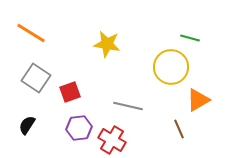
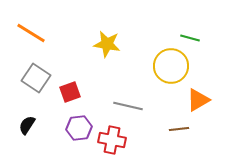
yellow circle: moved 1 px up
brown line: rotated 72 degrees counterclockwise
red cross: rotated 20 degrees counterclockwise
